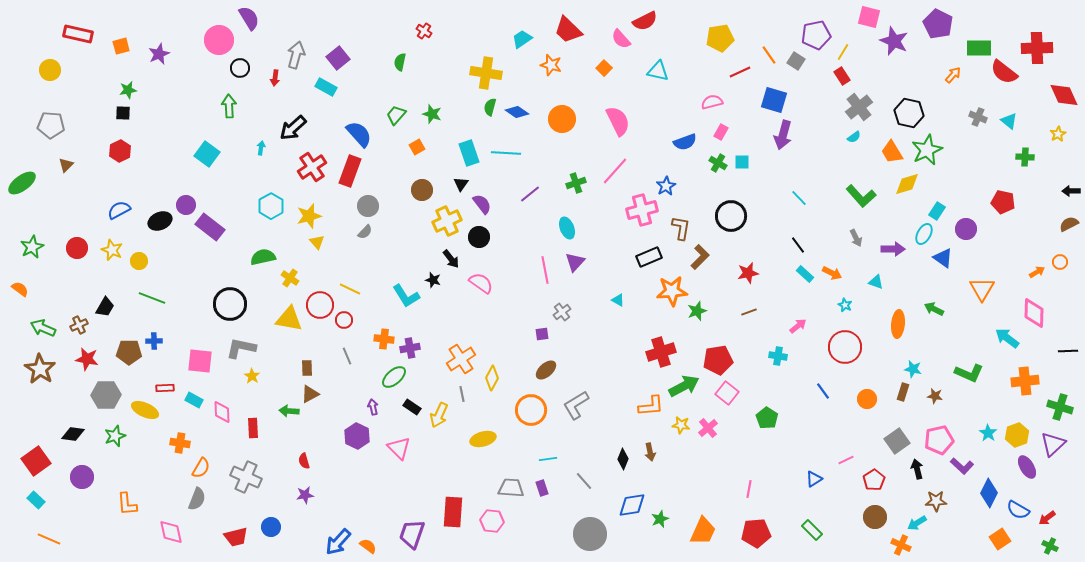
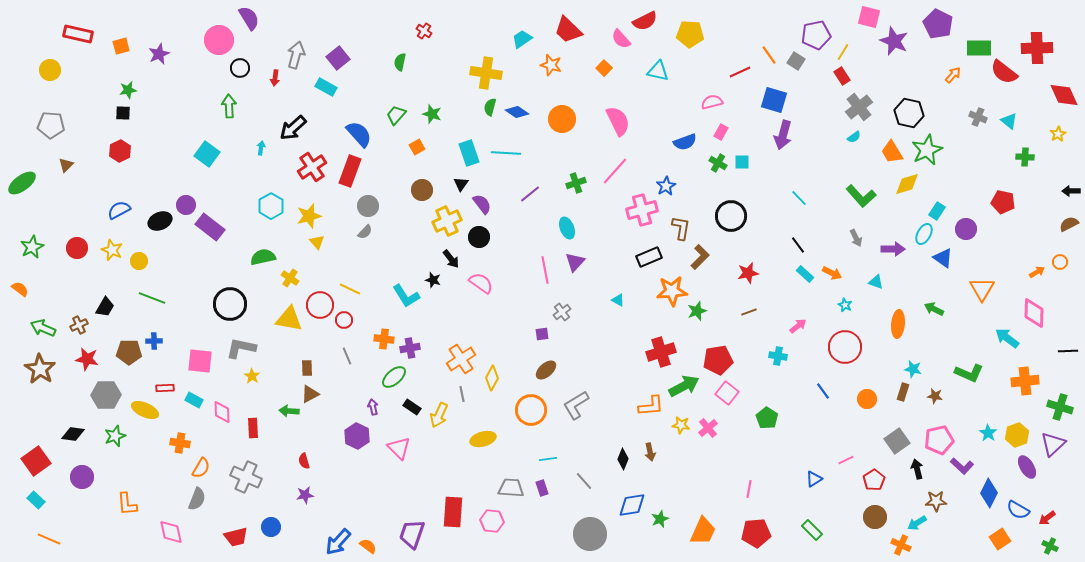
yellow pentagon at (720, 38): moved 30 px left, 4 px up; rotated 12 degrees clockwise
